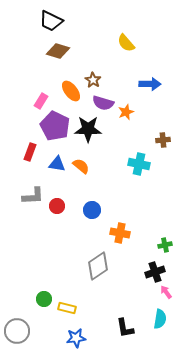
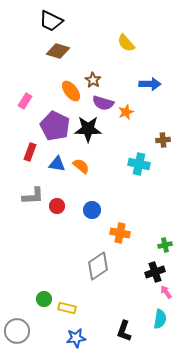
pink rectangle: moved 16 px left
black L-shape: moved 1 px left, 3 px down; rotated 30 degrees clockwise
